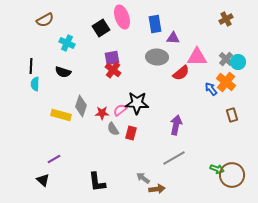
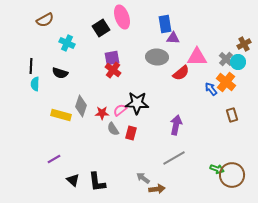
brown cross: moved 18 px right, 25 px down
blue rectangle: moved 10 px right
black semicircle: moved 3 px left, 1 px down
black triangle: moved 30 px right
